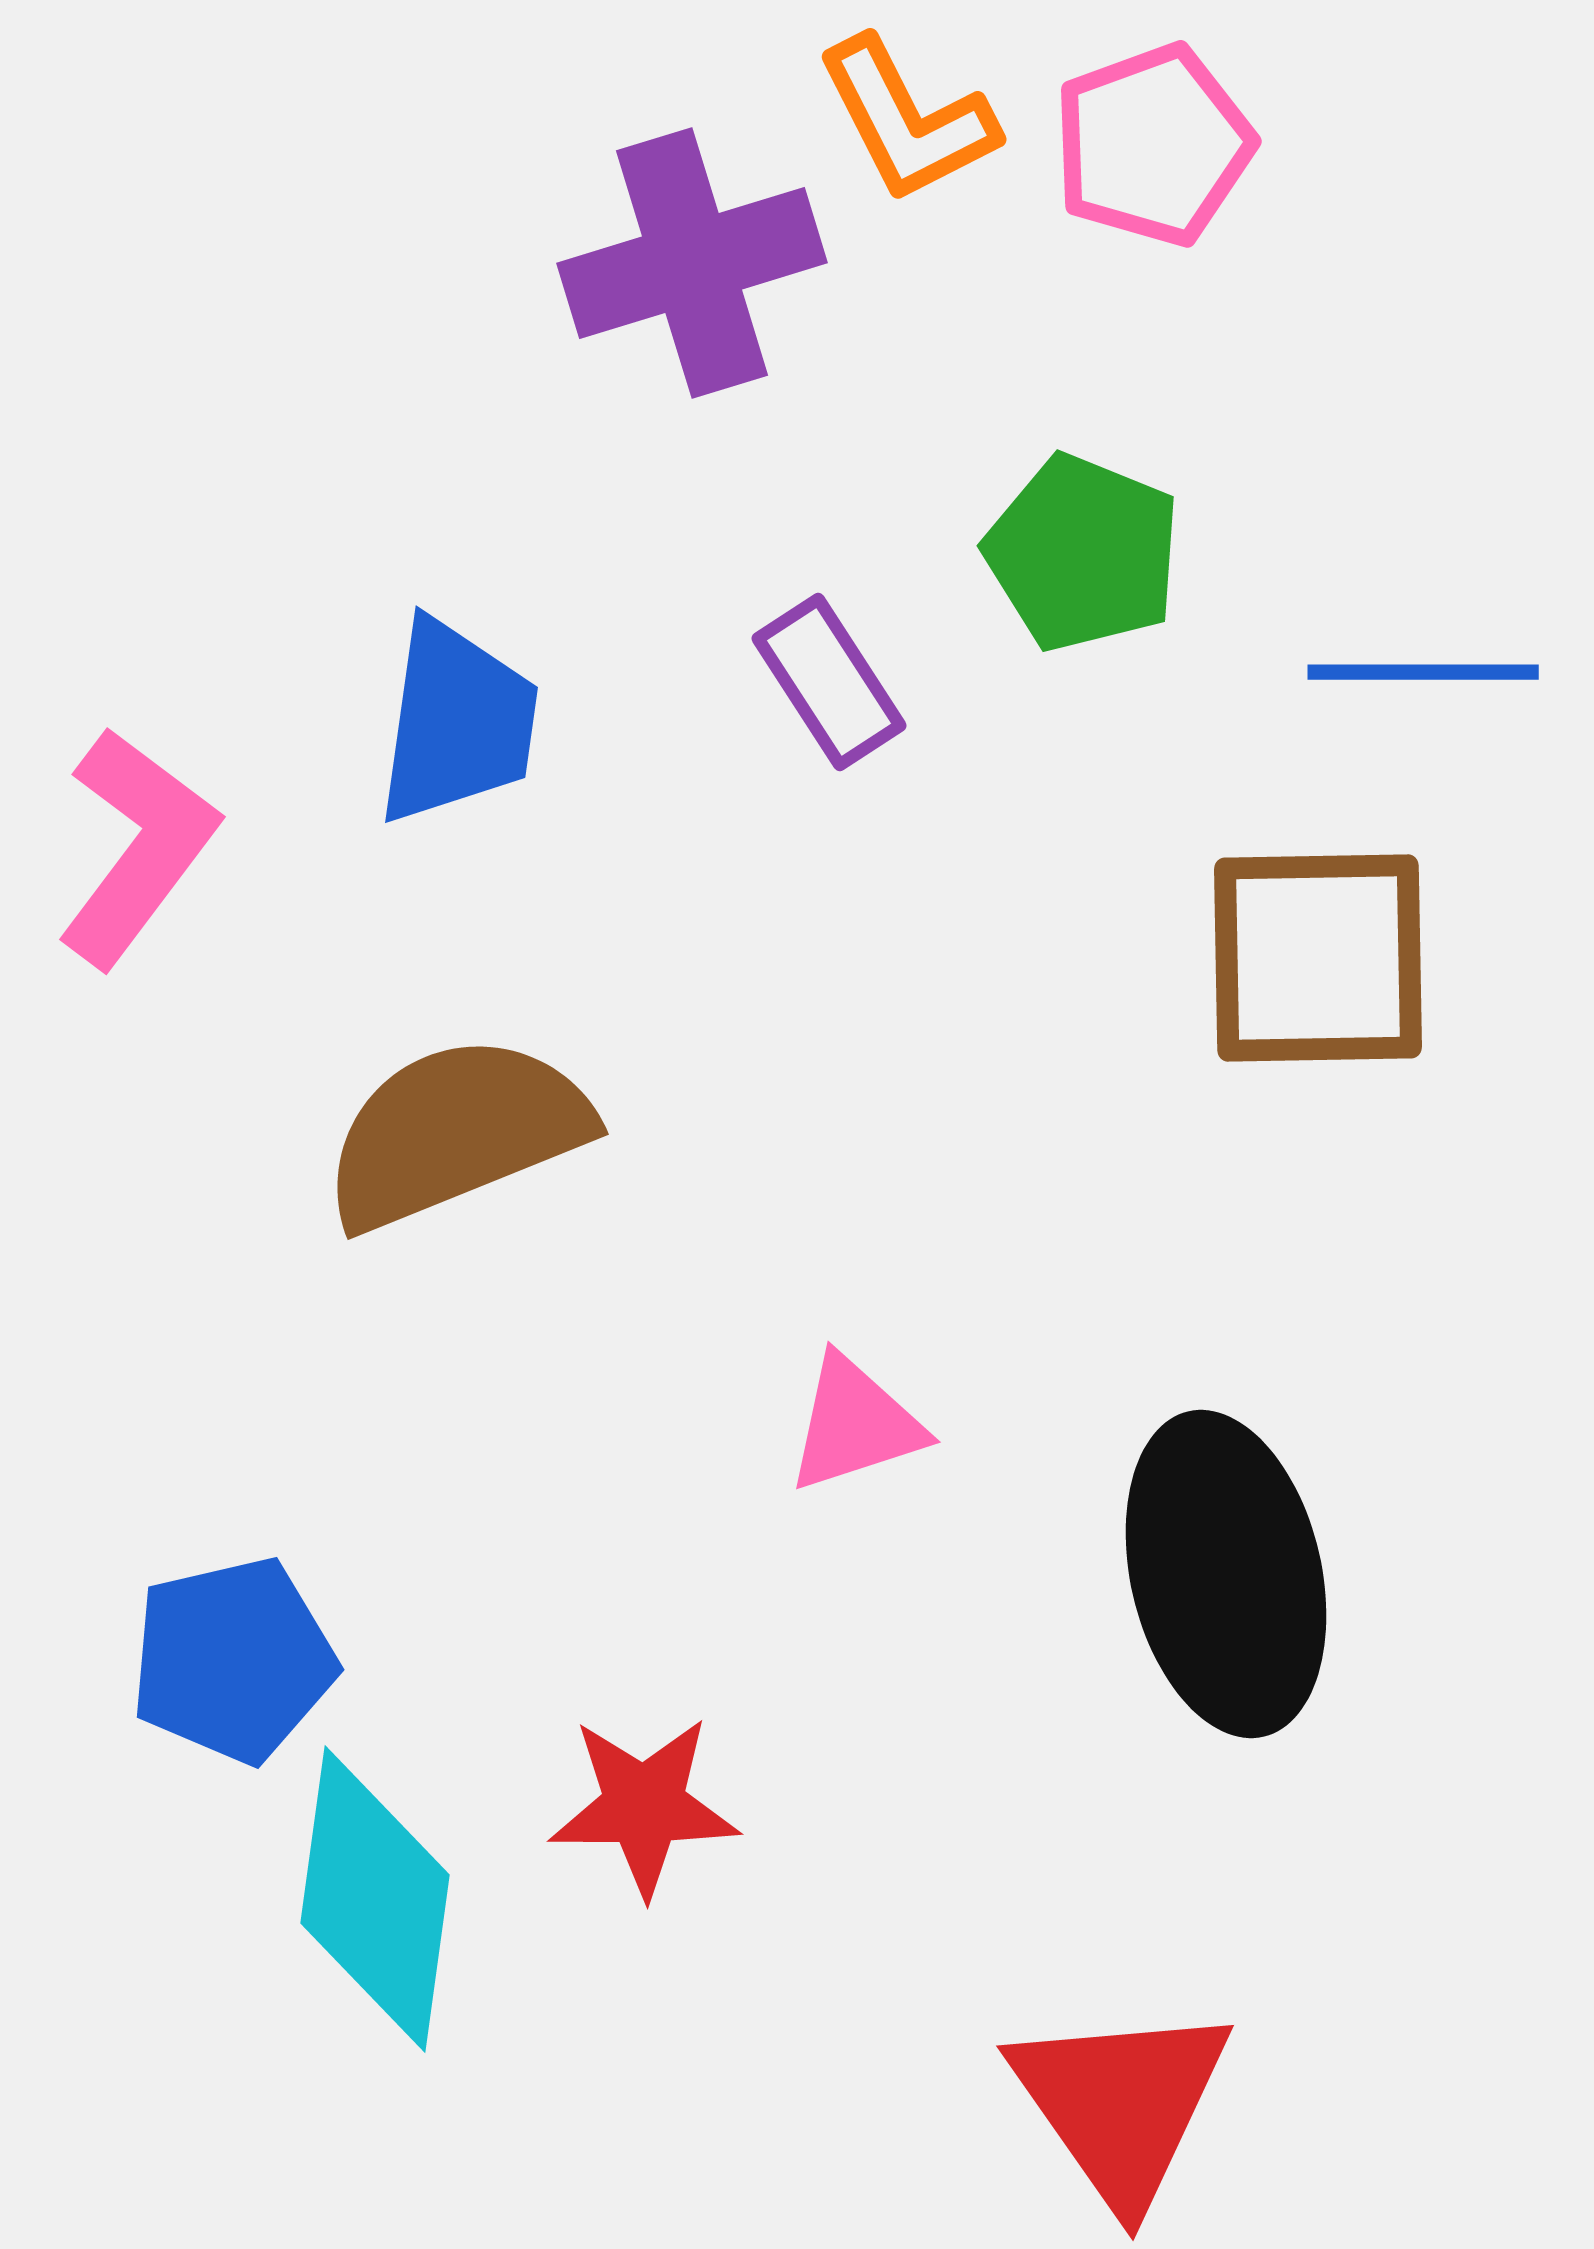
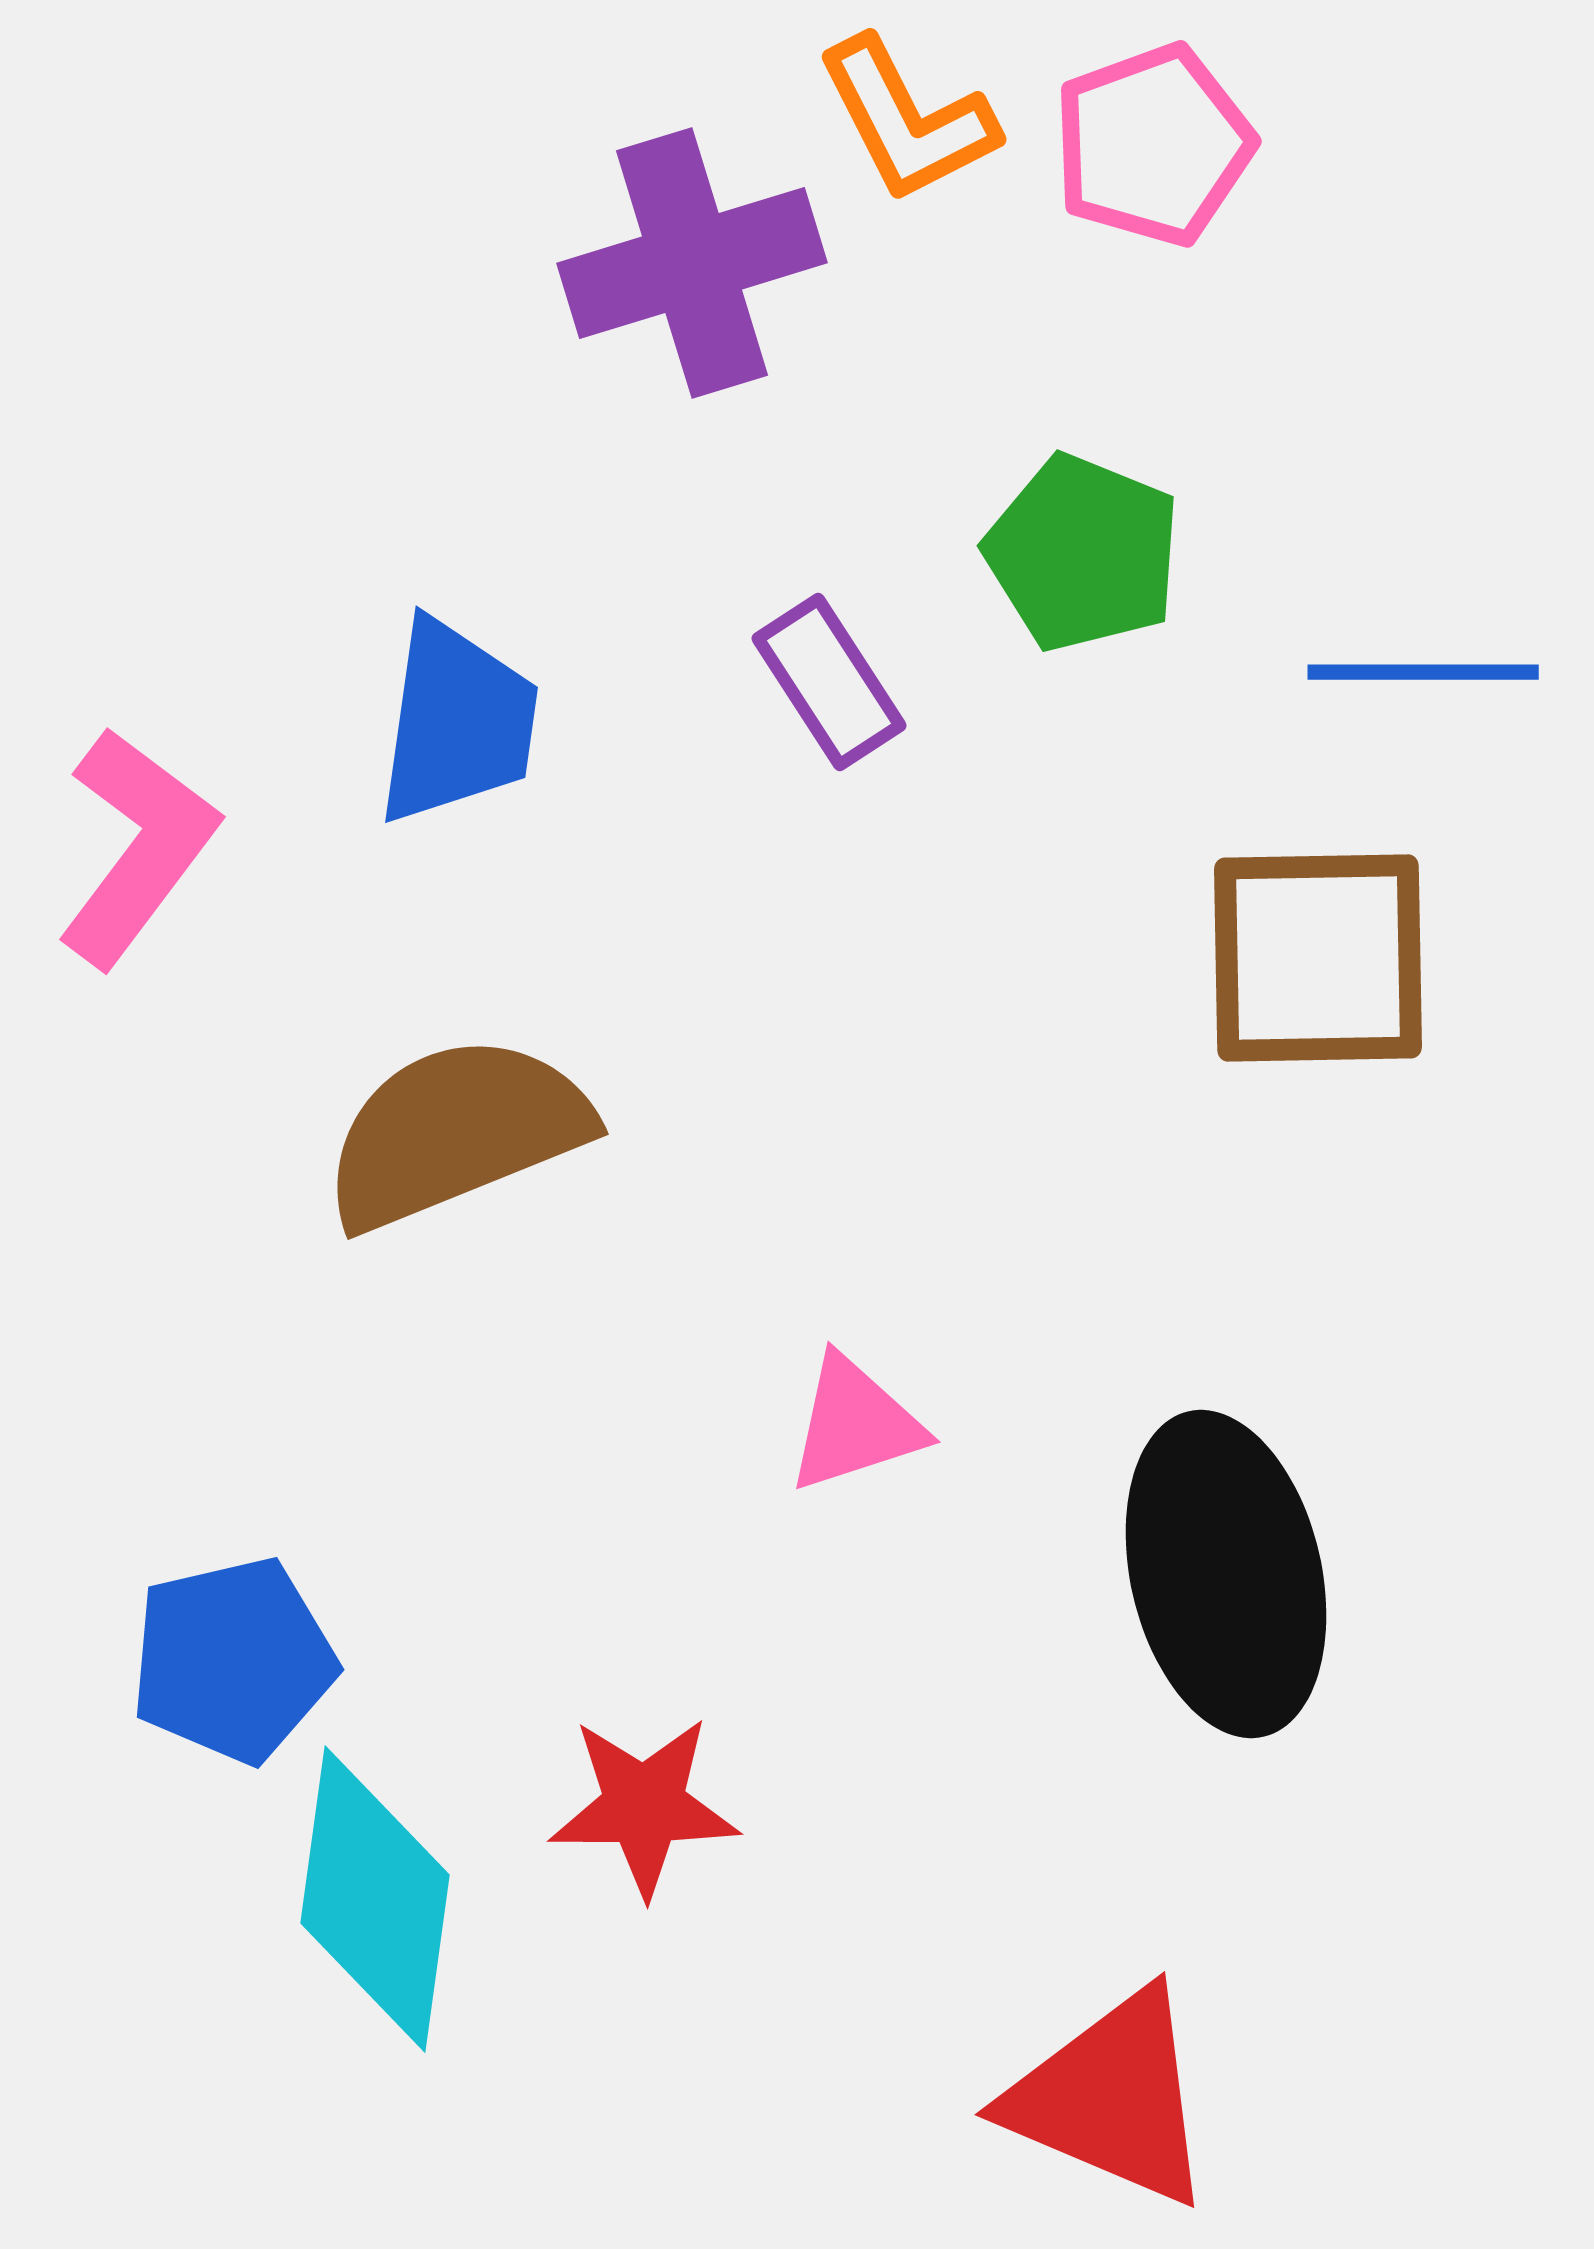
red triangle: moved 10 px left, 6 px up; rotated 32 degrees counterclockwise
